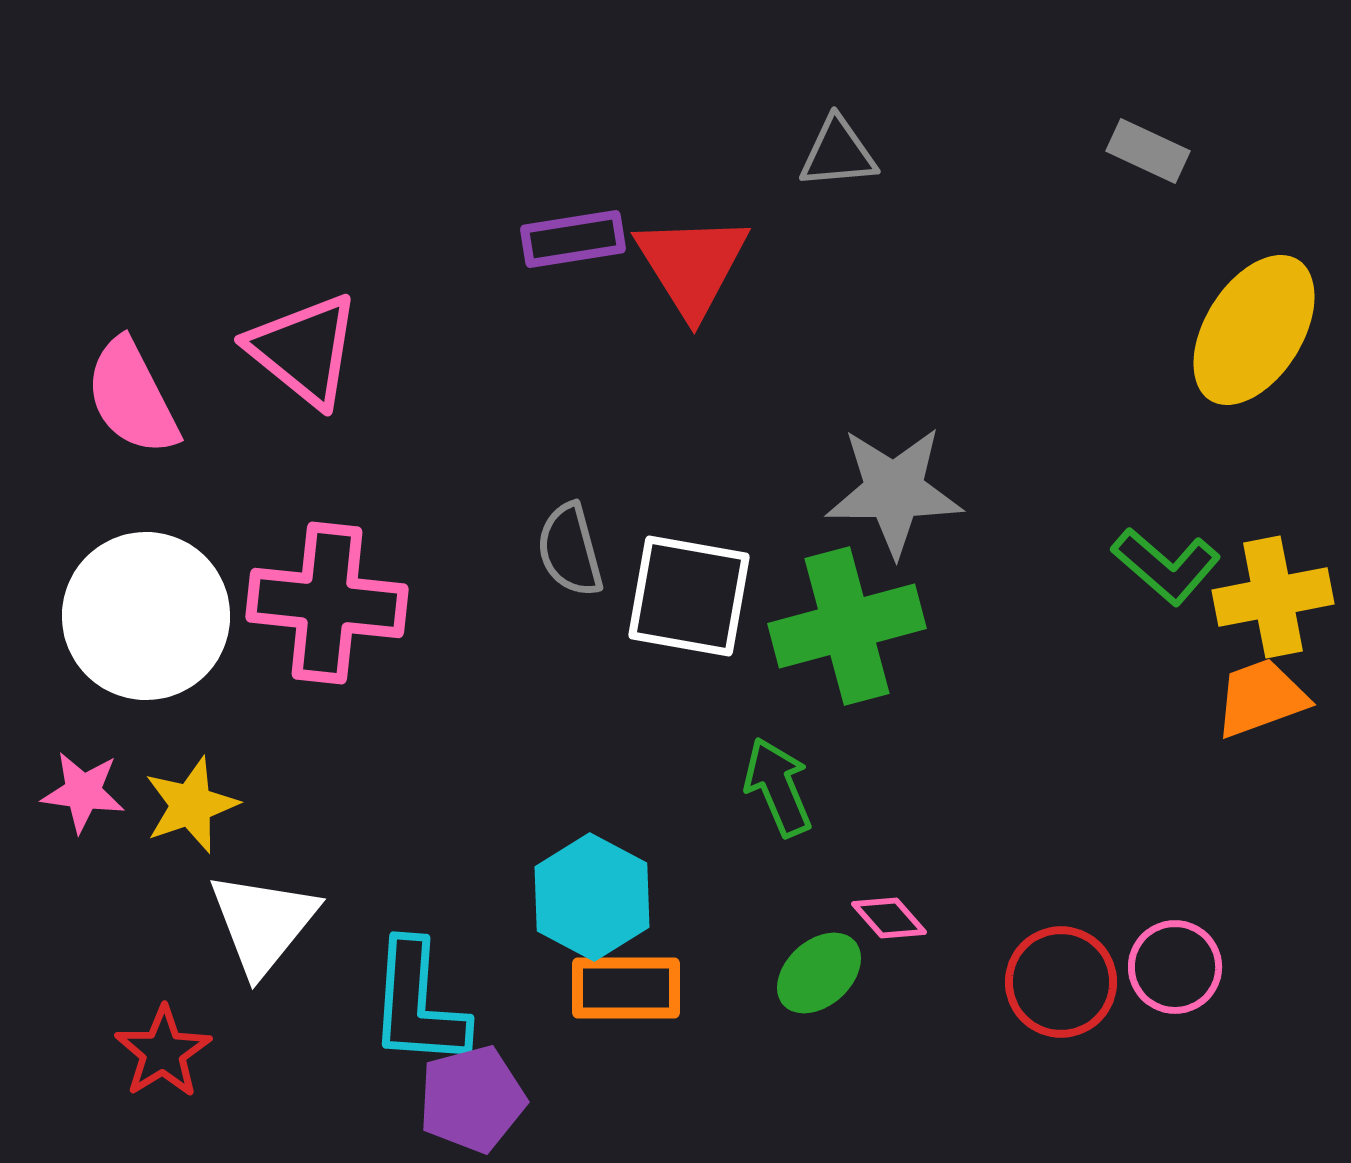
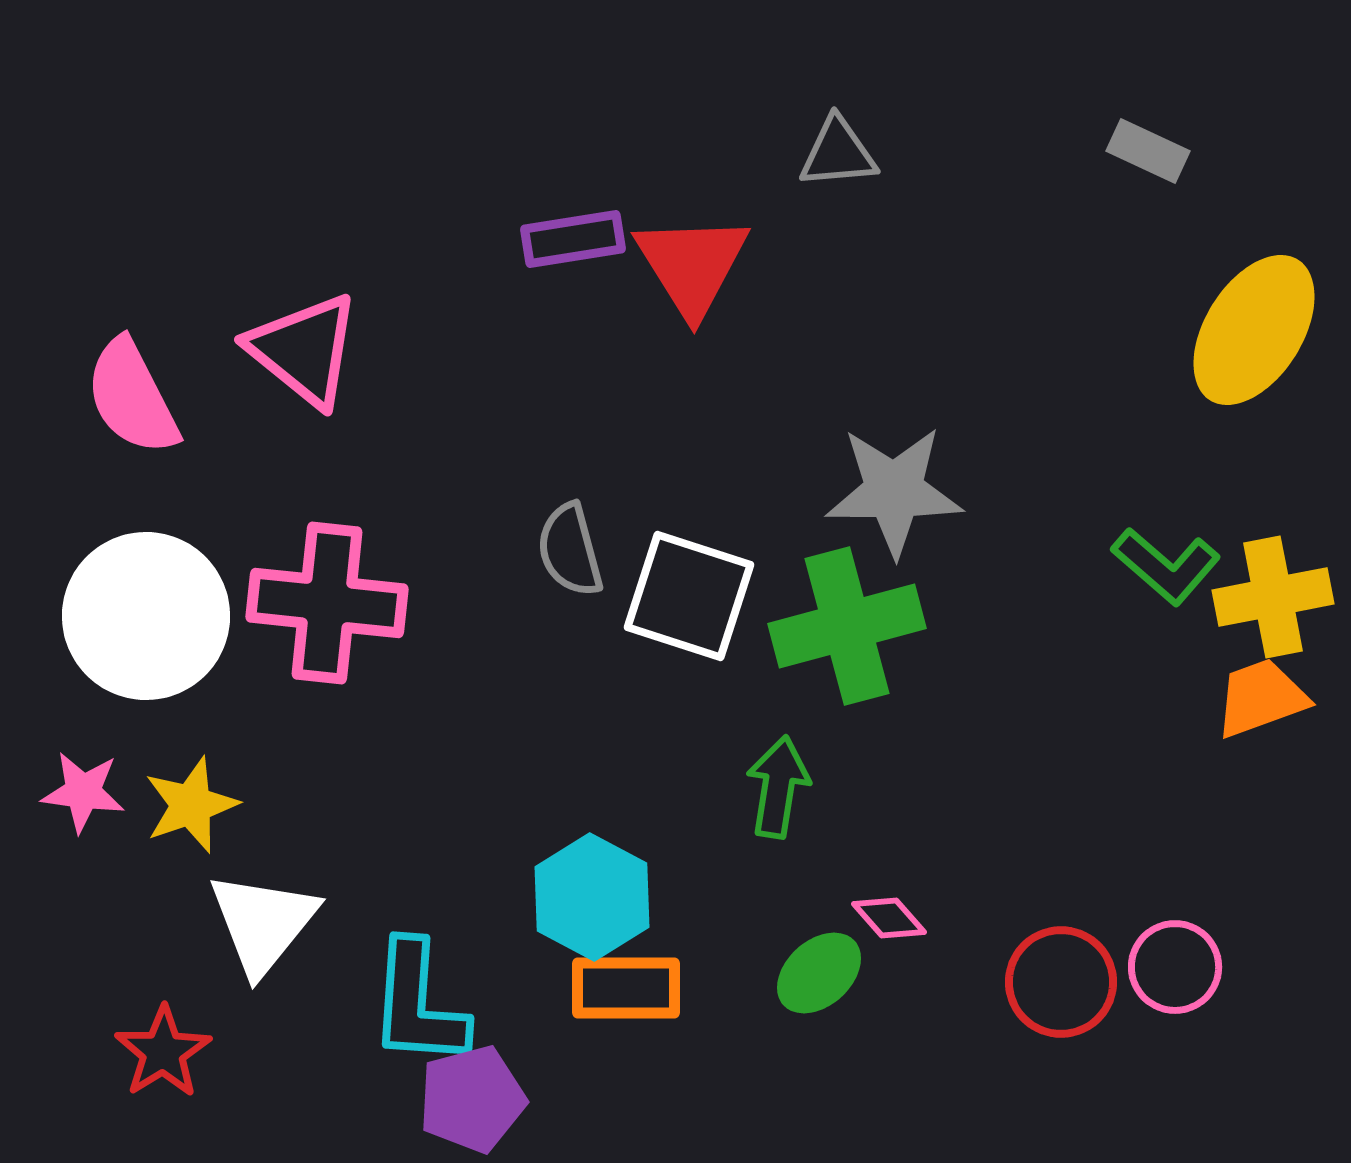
white square: rotated 8 degrees clockwise
green arrow: rotated 32 degrees clockwise
